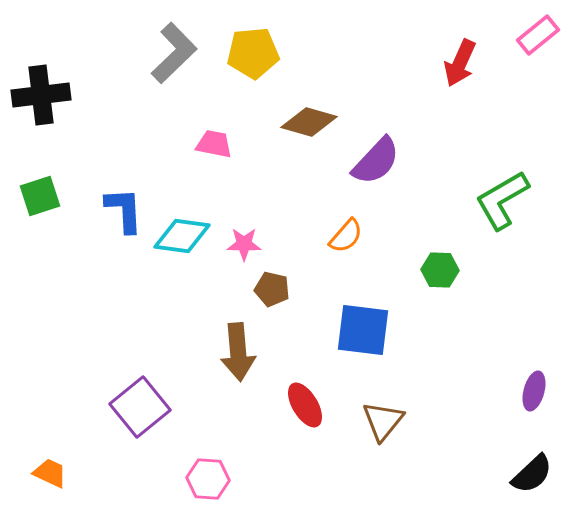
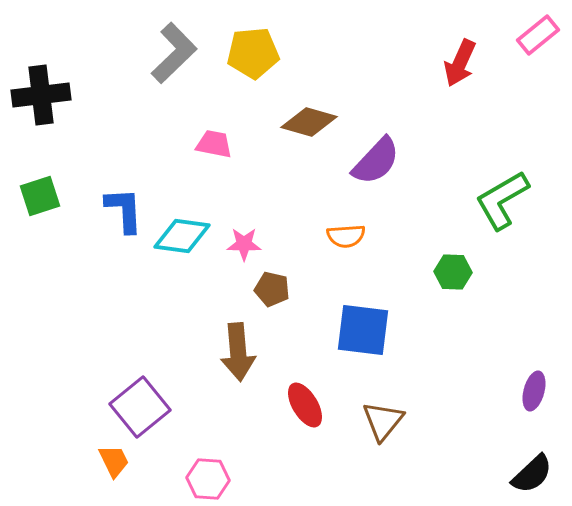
orange semicircle: rotated 45 degrees clockwise
green hexagon: moved 13 px right, 2 px down
orange trapezoid: moved 64 px right, 12 px up; rotated 39 degrees clockwise
